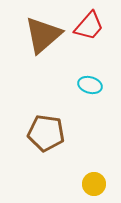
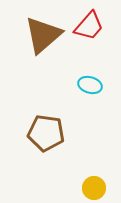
yellow circle: moved 4 px down
